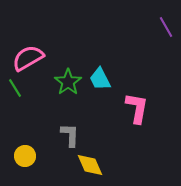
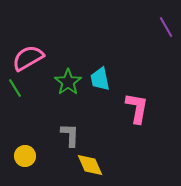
cyan trapezoid: rotated 15 degrees clockwise
